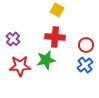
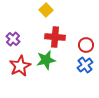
yellow square: moved 11 px left; rotated 16 degrees clockwise
red star: rotated 25 degrees counterclockwise
